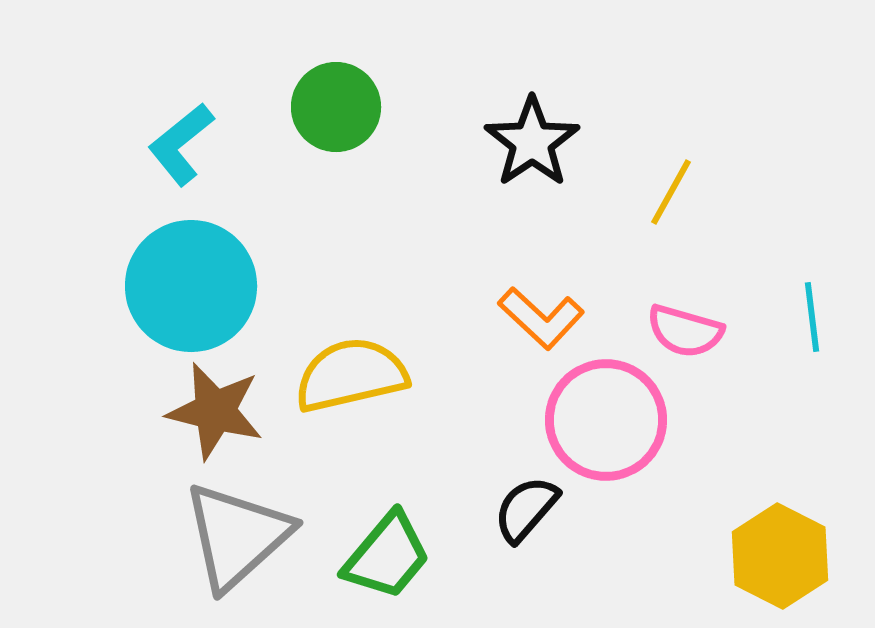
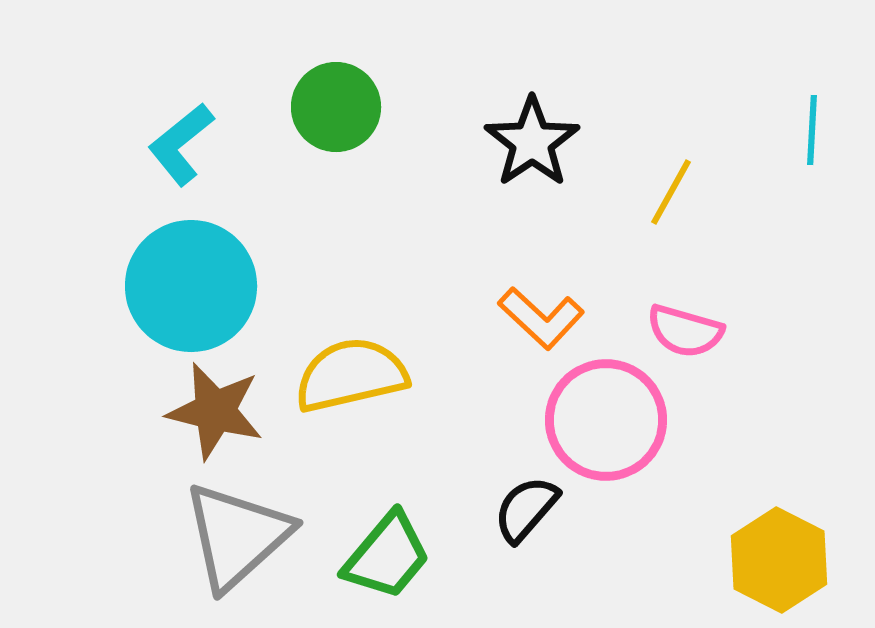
cyan line: moved 187 px up; rotated 10 degrees clockwise
yellow hexagon: moved 1 px left, 4 px down
